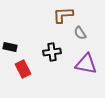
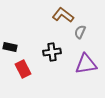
brown L-shape: rotated 40 degrees clockwise
gray semicircle: moved 1 px up; rotated 56 degrees clockwise
purple triangle: rotated 20 degrees counterclockwise
